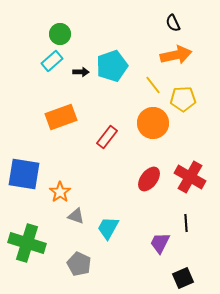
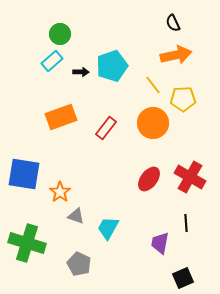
red rectangle: moved 1 px left, 9 px up
purple trapezoid: rotated 15 degrees counterclockwise
